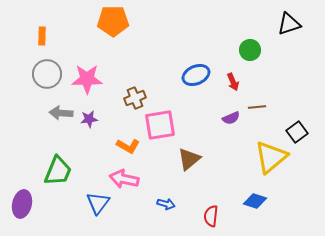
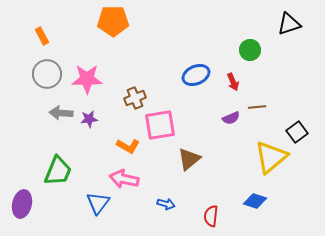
orange rectangle: rotated 30 degrees counterclockwise
